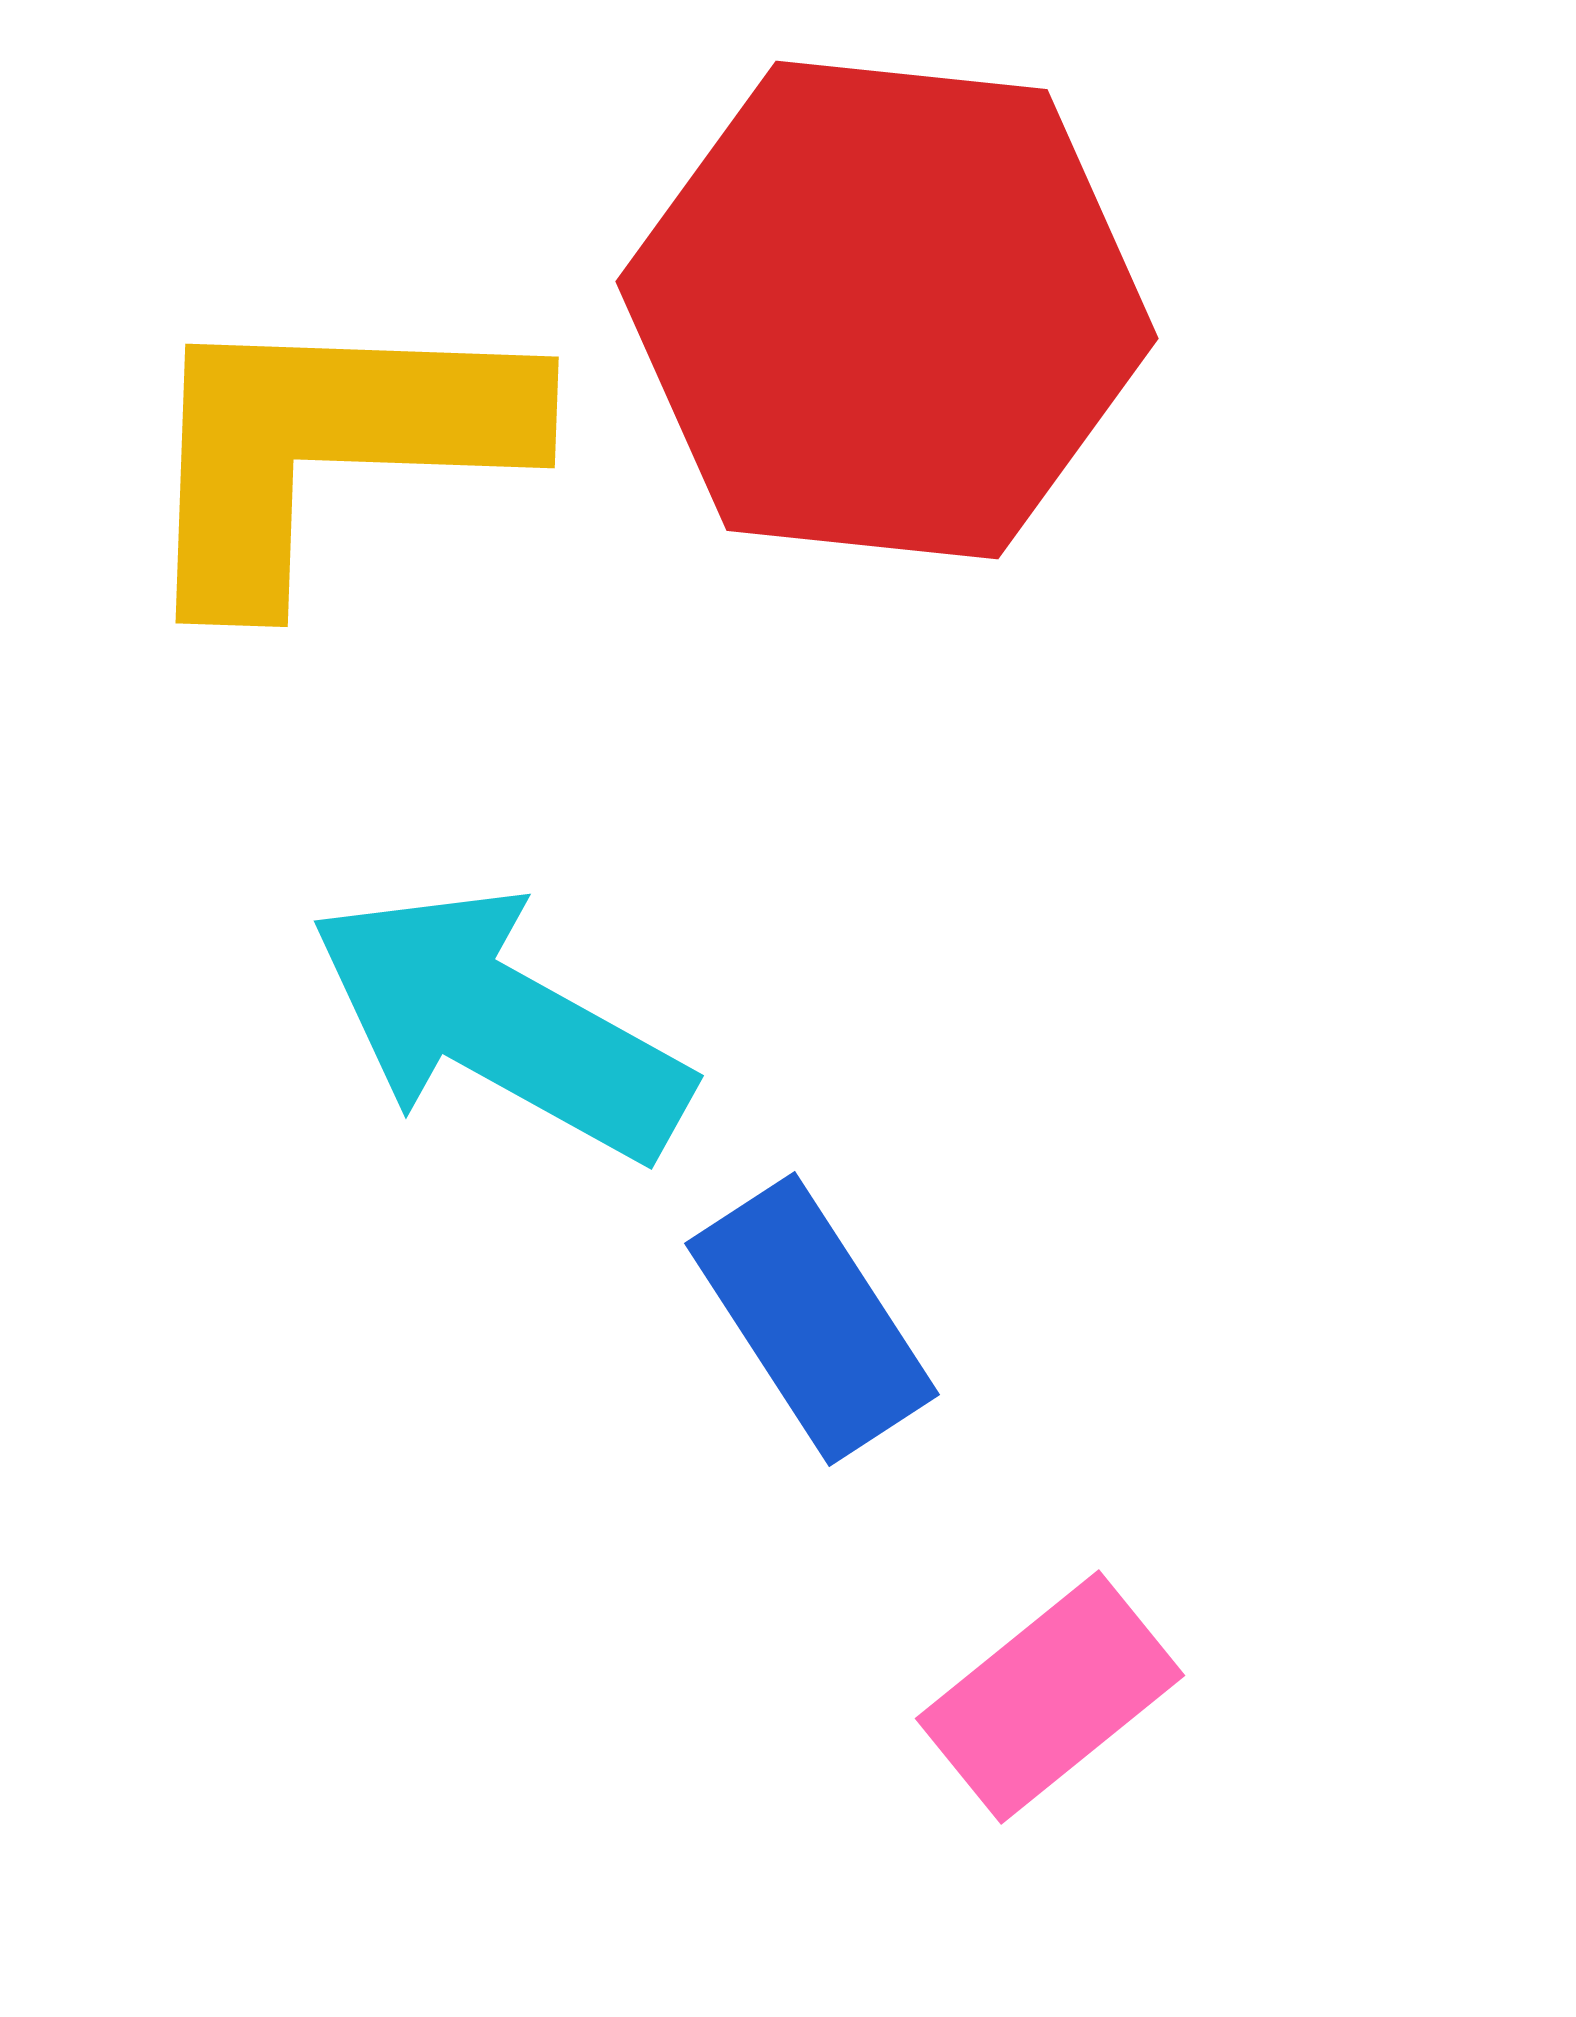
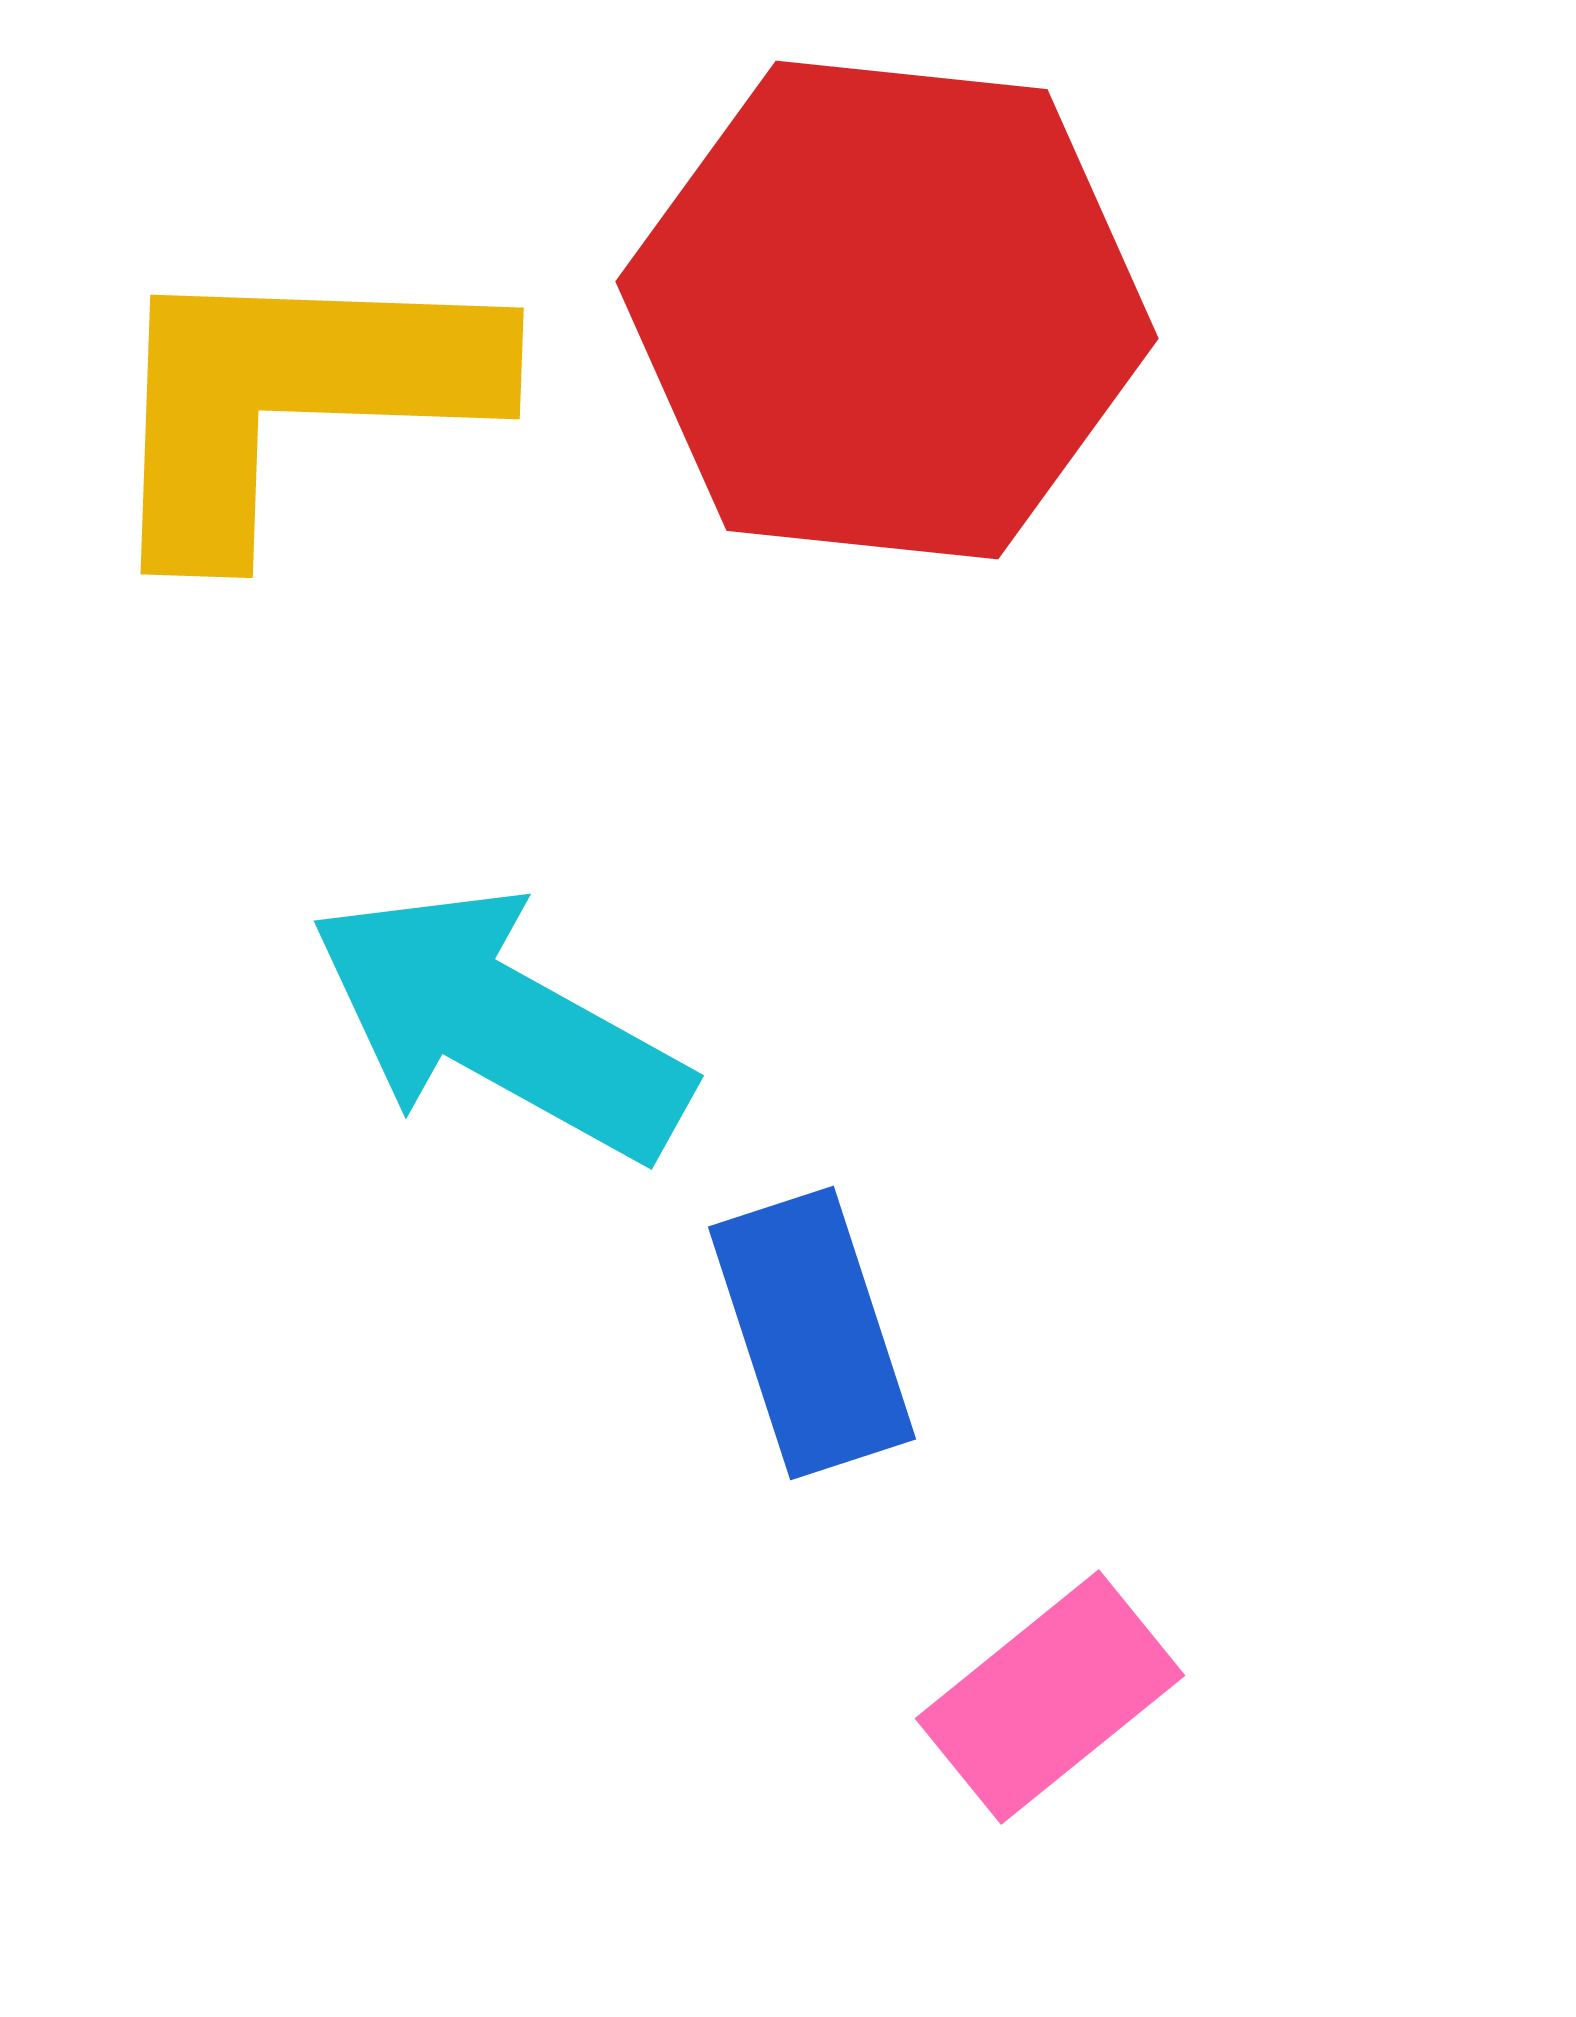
yellow L-shape: moved 35 px left, 49 px up
blue rectangle: moved 14 px down; rotated 15 degrees clockwise
